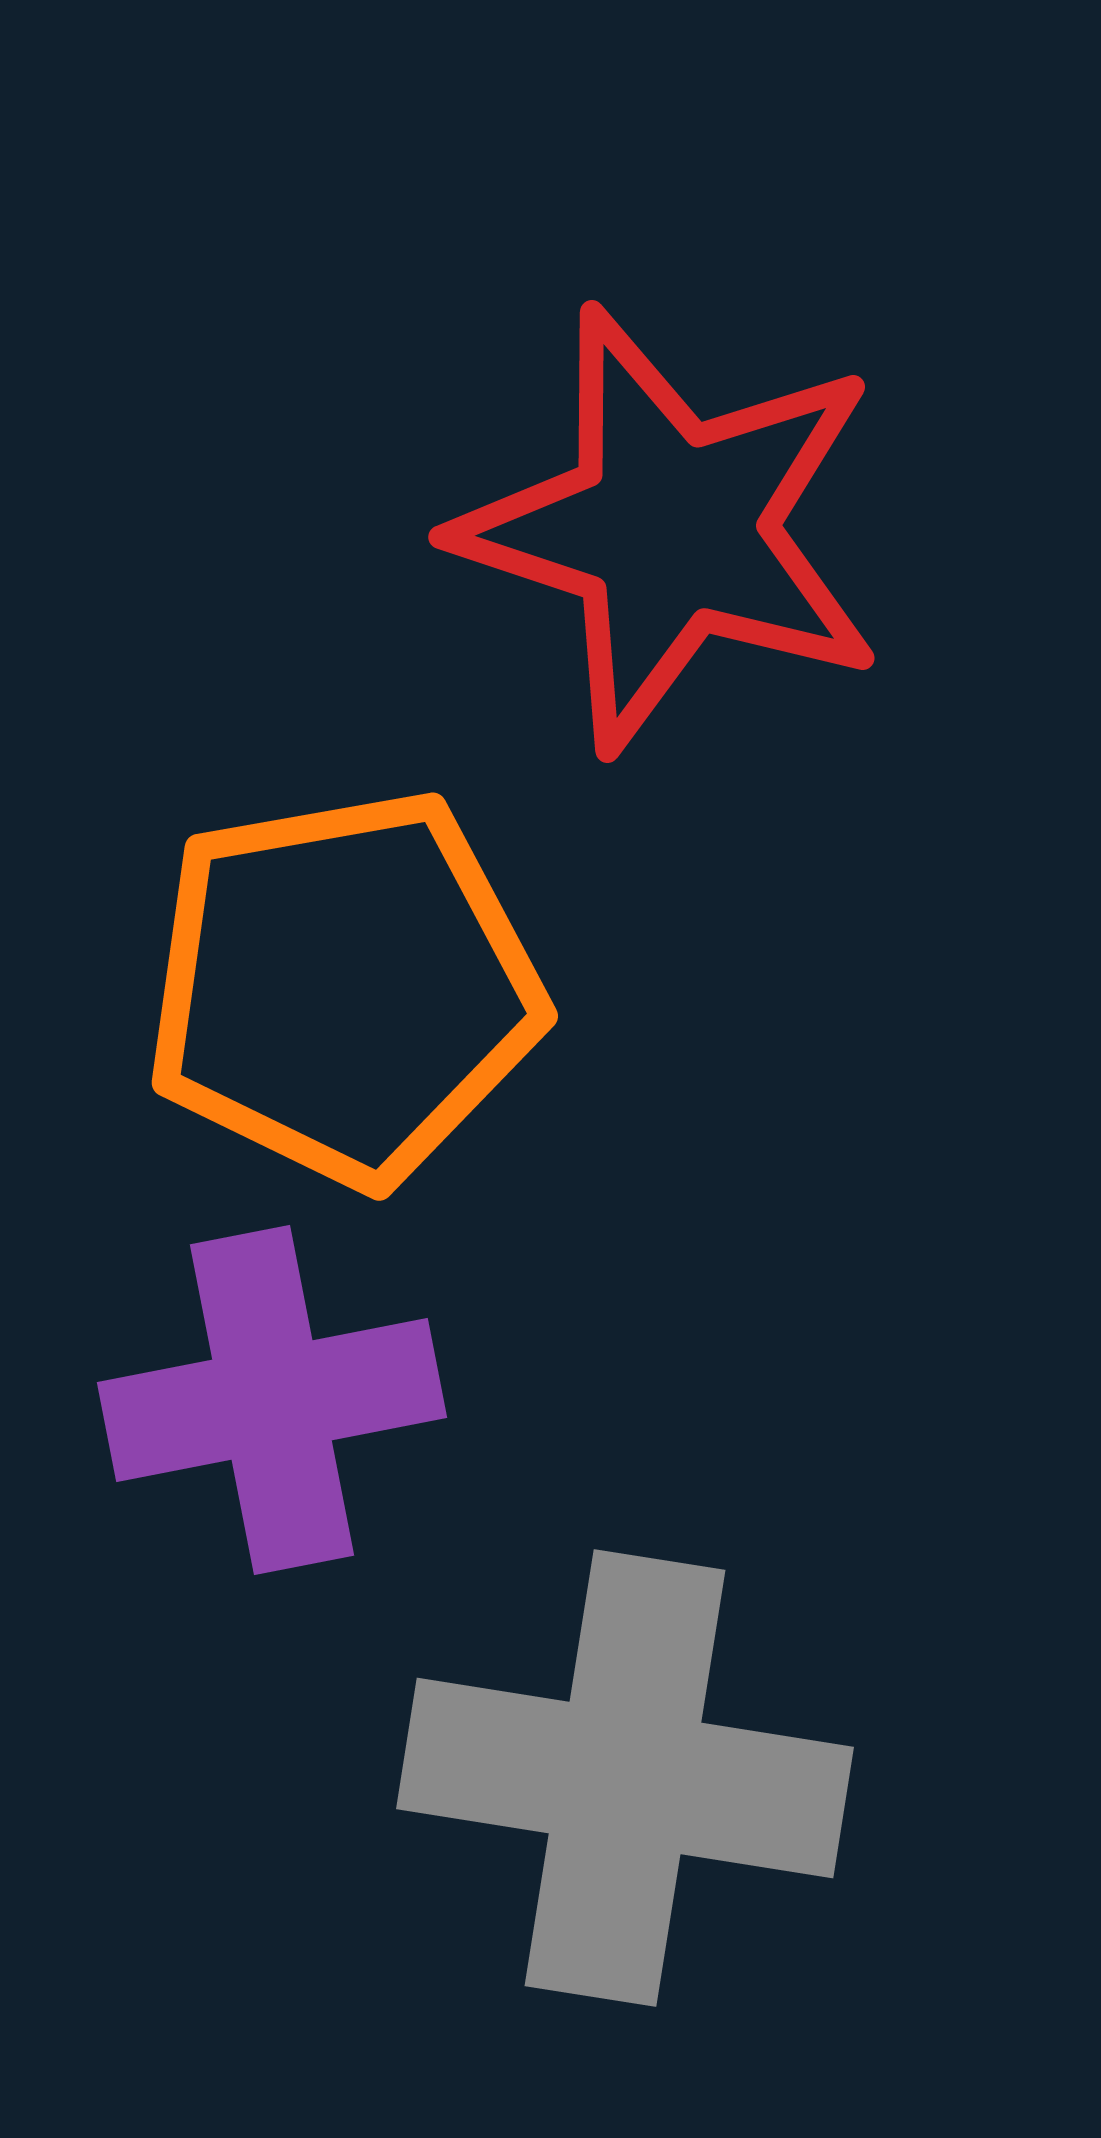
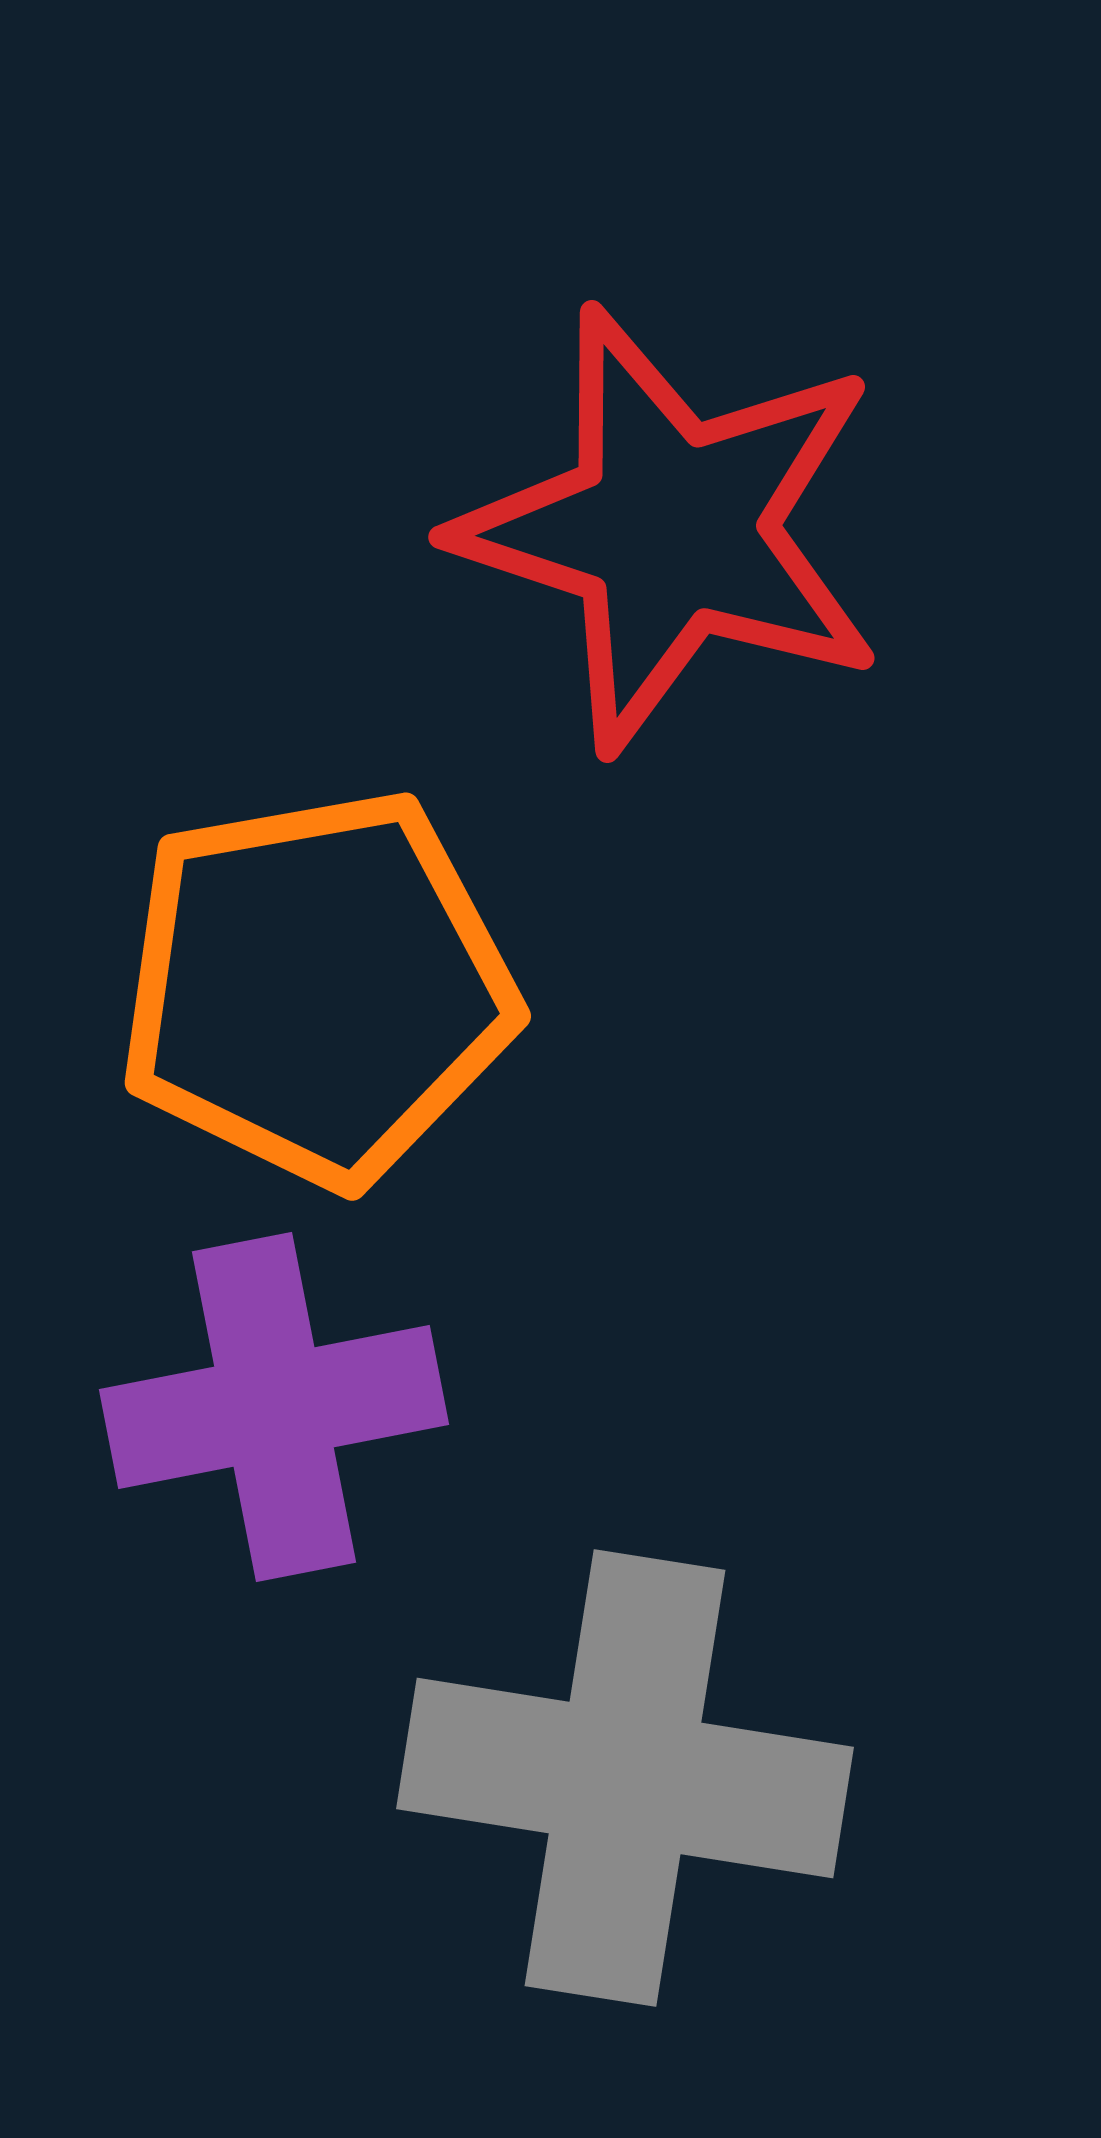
orange pentagon: moved 27 px left
purple cross: moved 2 px right, 7 px down
